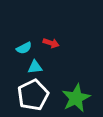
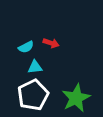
cyan semicircle: moved 2 px right, 1 px up
